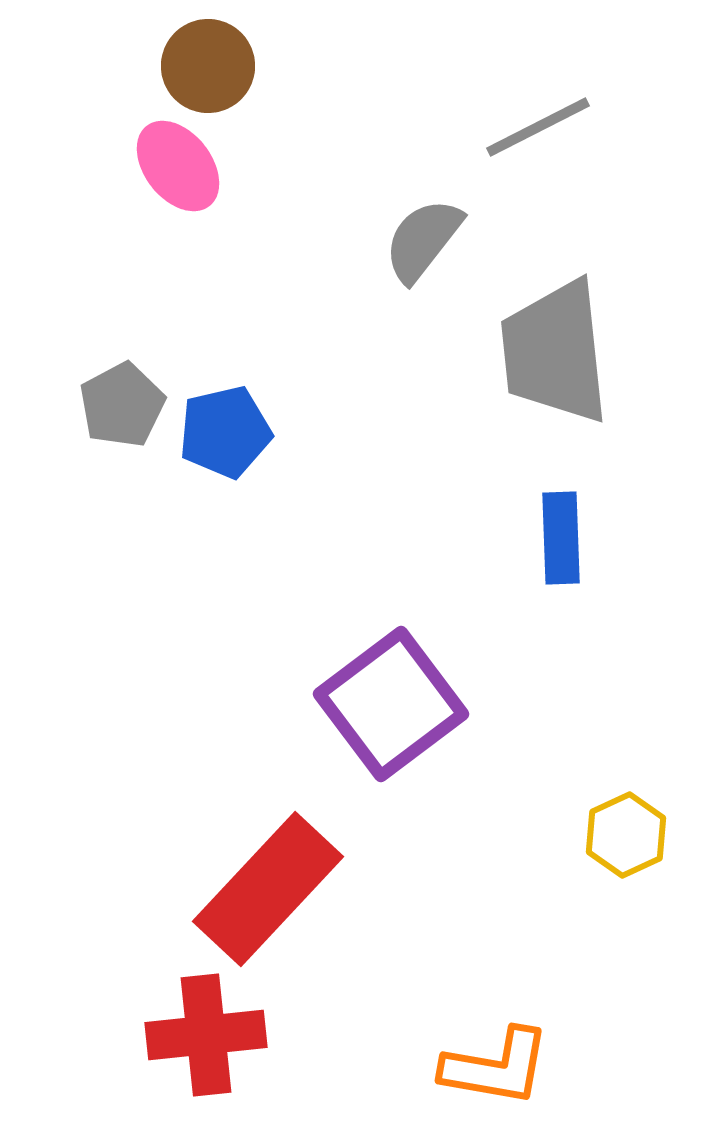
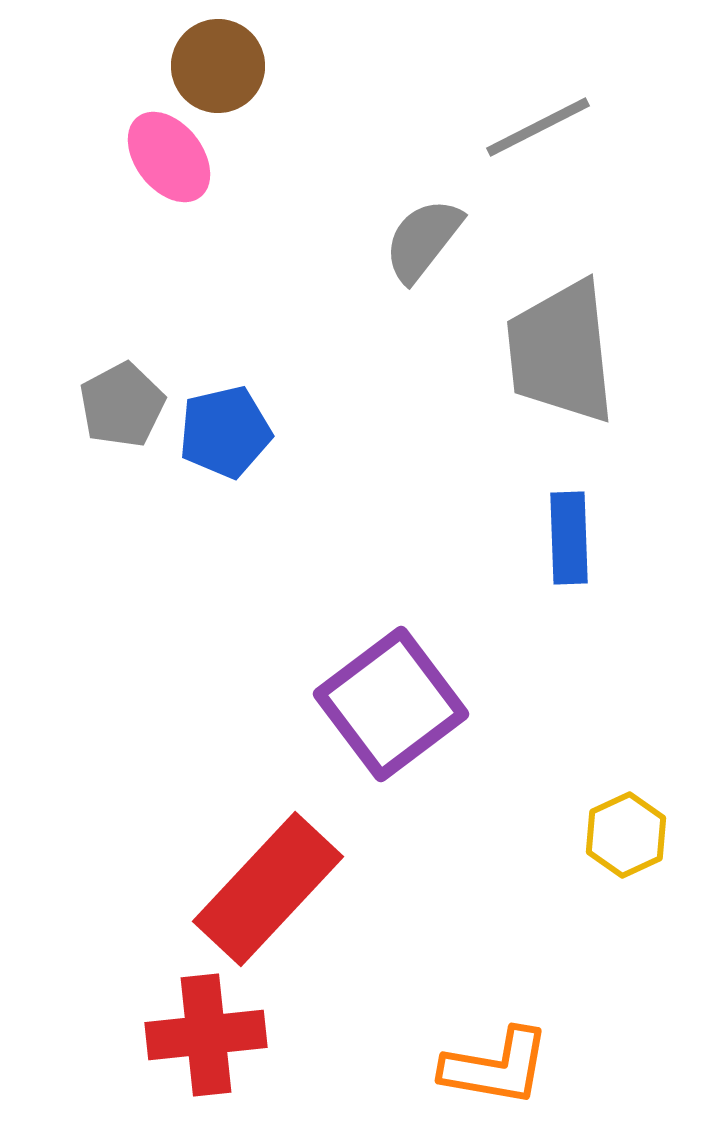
brown circle: moved 10 px right
pink ellipse: moved 9 px left, 9 px up
gray trapezoid: moved 6 px right
blue rectangle: moved 8 px right
